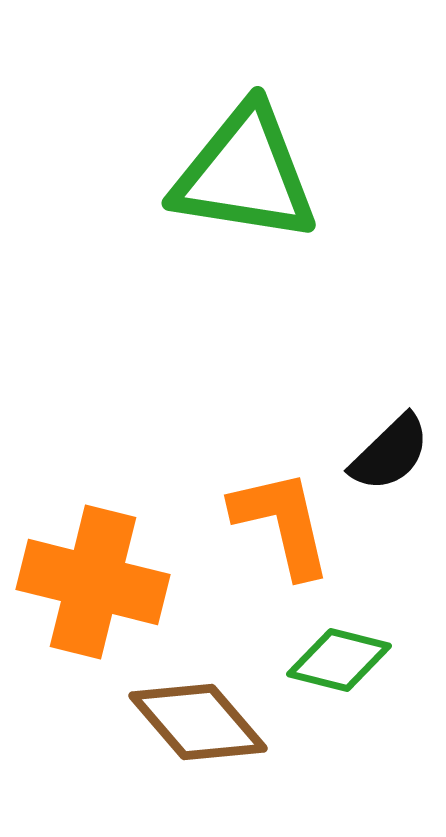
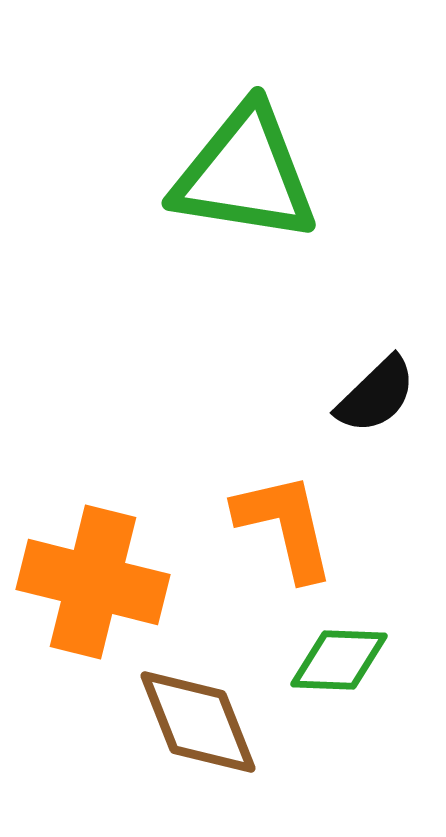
black semicircle: moved 14 px left, 58 px up
orange L-shape: moved 3 px right, 3 px down
green diamond: rotated 12 degrees counterclockwise
brown diamond: rotated 19 degrees clockwise
